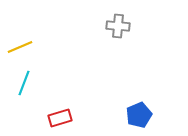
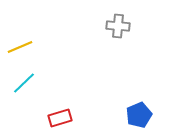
cyan line: rotated 25 degrees clockwise
